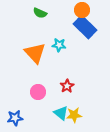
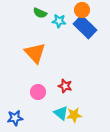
cyan star: moved 24 px up
red star: moved 2 px left; rotated 24 degrees counterclockwise
